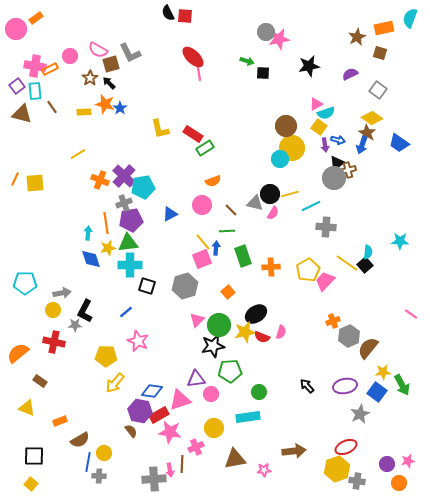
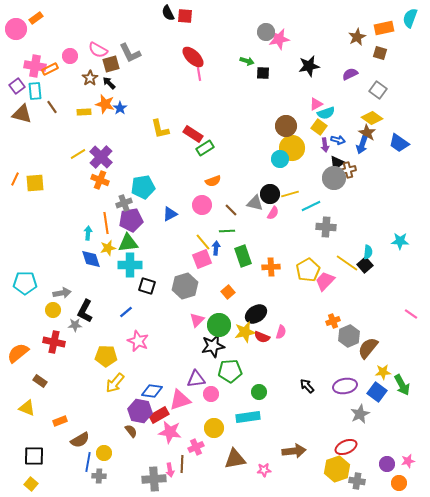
purple cross at (124, 176): moved 23 px left, 19 px up
